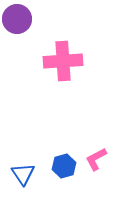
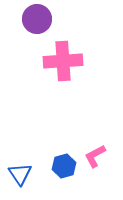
purple circle: moved 20 px right
pink L-shape: moved 1 px left, 3 px up
blue triangle: moved 3 px left
